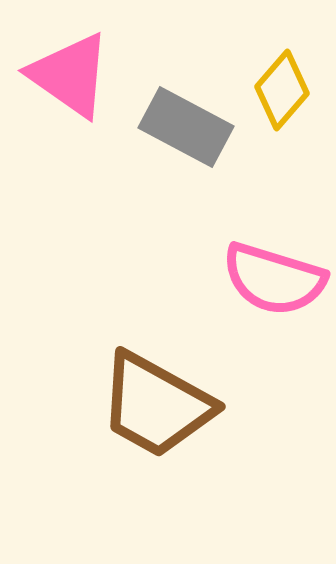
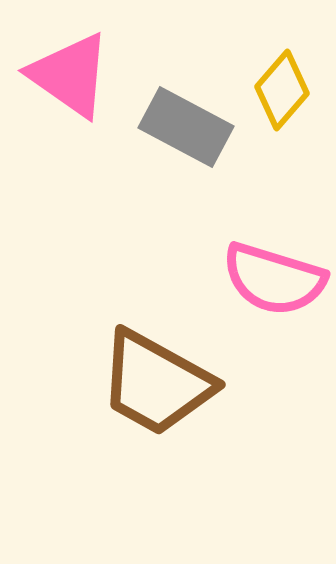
brown trapezoid: moved 22 px up
